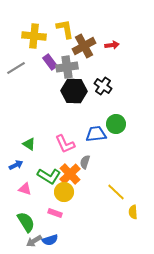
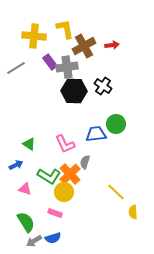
blue semicircle: moved 3 px right, 2 px up
